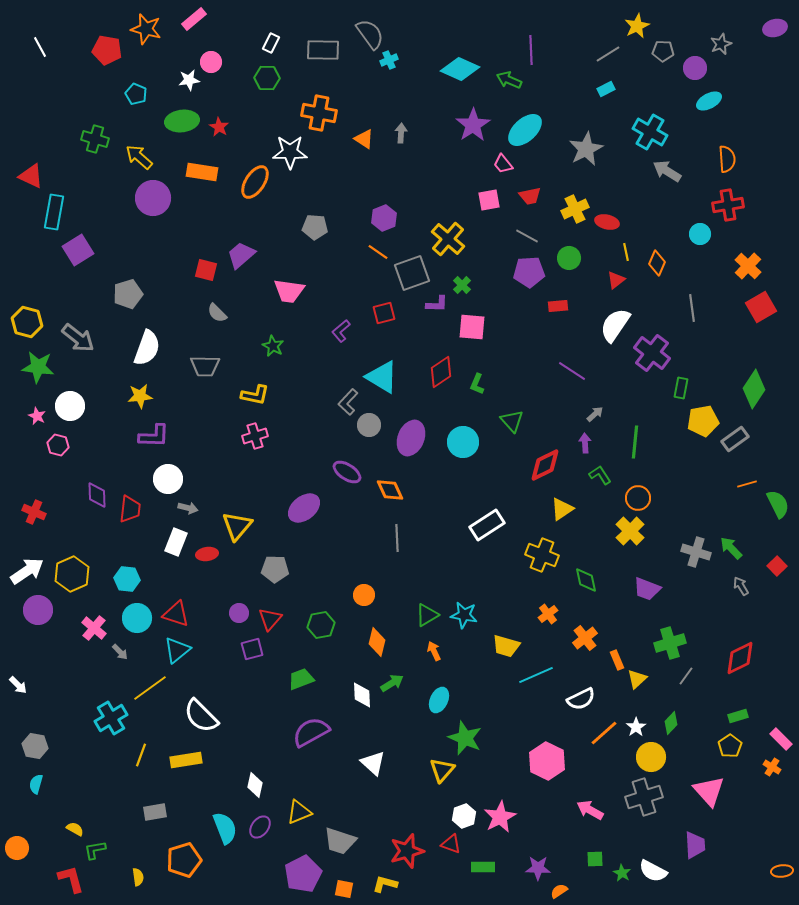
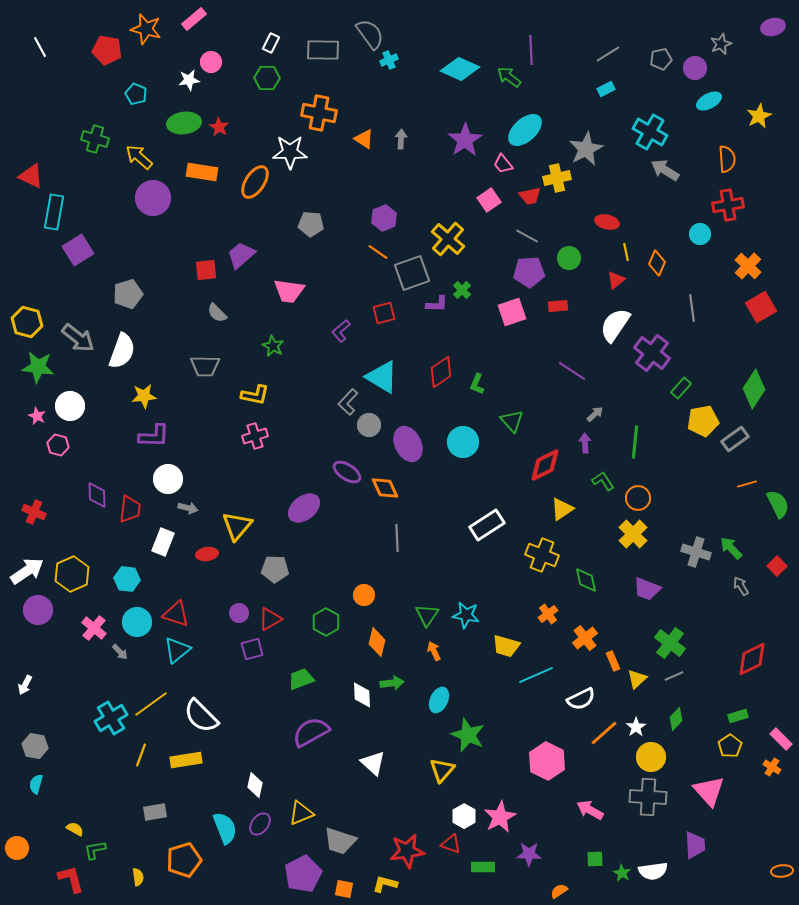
yellow star at (637, 26): moved 122 px right, 90 px down
purple ellipse at (775, 28): moved 2 px left, 1 px up
gray pentagon at (663, 51): moved 2 px left, 8 px down; rotated 15 degrees counterclockwise
green arrow at (509, 80): moved 3 px up; rotated 15 degrees clockwise
green ellipse at (182, 121): moved 2 px right, 2 px down
purple star at (473, 125): moved 8 px left, 15 px down
gray arrow at (401, 133): moved 6 px down
gray arrow at (667, 171): moved 2 px left, 1 px up
pink square at (489, 200): rotated 25 degrees counterclockwise
yellow cross at (575, 209): moved 18 px left, 31 px up; rotated 12 degrees clockwise
gray pentagon at (315, 227): moved 4 px left, 3 px up
red square at (206, 270): rotated 20 degrees counterclockwise
green cross at (462, 285): moved 5 px down
pink square at (472, 327): moved 40 px right, 15 px up; rotated 24 degrees counterclockwise
white semicircle at (147, 348): moved 25 px left, 3 px down
green rectangle at (681, 388): rotated 30 degrees clockwise
yellow star at (140, 396): moved 4 px right
purple ellipse at (411, 438): moved 3 px left, 6 px down; rotated 48 degrees counterclockwise
green L-shape at (600, 475): moved 3 px right, 6 px down
orange diamond at (390, 490): moved 5 px left, 2 px up
yellow cross at (630, 531): moved 3 px right, 3 px down
white rectangle at (176, 542): moved 13 px left
green triangle at (427, 615): rotated 25 degrees counterclockwise
cyan star at (464, 615): moved 2 px right
cyan circle at (137, 618): moved 4 px down
red triangle at (270, 619): rotated 20 degrees clockwise
green hexagon at (321, 625): moved 5 px right, 3 px up; rotated 20 degrees counterclockwise
green cross at (670, 643): rotated 36 degrees counterclockwise
red diamond at (740, 658): moved 12 px right, 1 px down
orange rectangle at (617, 660): moved 4 px left, 1 px down
gray line at (686, 676): moved 12 px left; rotated 30 degrees clockwise
green arrow at (392, 683): rotated 25 degrees clockwise
white arrow at (18, 685): moved 7 px right; rotated 72 degrees clockwise
yellow line at (150, 688): moved 1 px right, 16 px down
green diamond at (671, 723): moved 5 px right, 4 px up
green star at (465, 738): moved 3 px right, 3 px up
gray cross at (644, 797): moved 4 px right; rotated 21 degrees clockwise
yellow triangle at (299, 812): moved 2 px right, 1 px down
white hexagon at (464, 816): rotated 10 degrees counterclockwise
purple ellipse at (260, 827): moved 3 px up
red star at (407, 851): rotated 8 degrees clockwise
purple star at (538, 868): moved 9 px left, 14 px up
white semicircle at (653, 871): rotated 36 degrees counterclockwise
